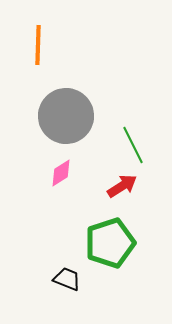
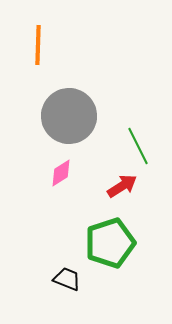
gray circle: moved 3 px right
green line: moved 5 px right, 1 px down
